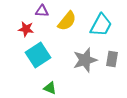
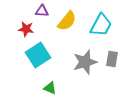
gray star: moved 2 px down
